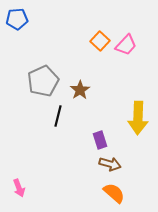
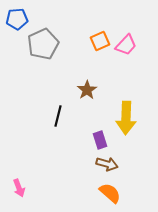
orange square: rotated 24 degrees clockwise
gray pentagon: moved 37 px up
brown star: moved 7 px right
yellow arrow: moved 12 px left
brown arrow: moved 3 px left
orange semicircle: moved 4 px left
